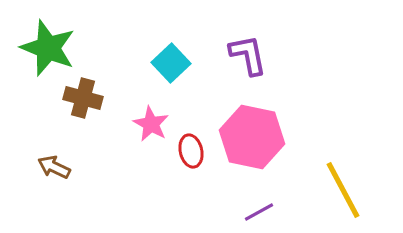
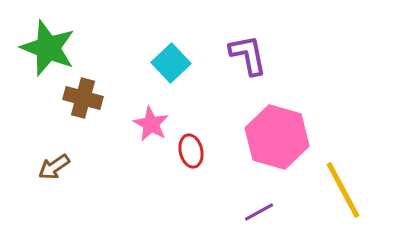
pink hexagon: moved 25 px right; rotated 4 degrees clockwise
brown arrow: rotated 60 degrees counterclockwise
